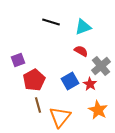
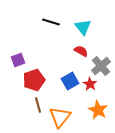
cyan triangle: rotated 48 degrees counterclockwise
red pentagon: rotated 10 degrees clockwise
